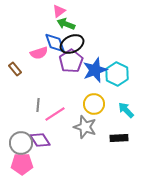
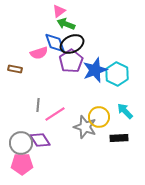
brown rectangle: rotated 40 degrees counterclockwise
yellow circle: moved 5 px right, 13 px down
cyan arrow: moved 1 px left, 1 px down
